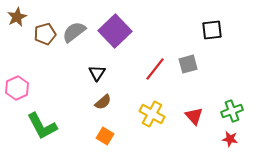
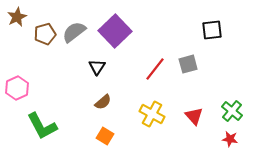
black triangle: moved 6 px up
green cross: rotated 30 degrees counterclockwise
